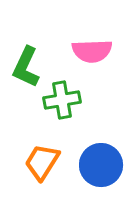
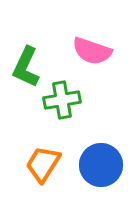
pink semicircle: rotated 21 degrees clockwise
orange trapezoid: moved 1 px right, 2 px down
